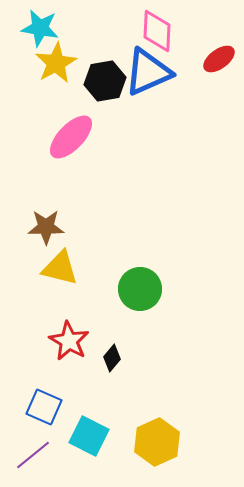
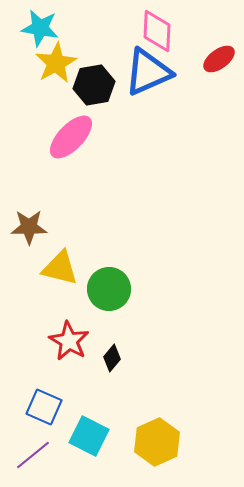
black hexagon: moved 11 px left, 4 px down
brown star: moved 17 px left
green circle: moved 31 px left
